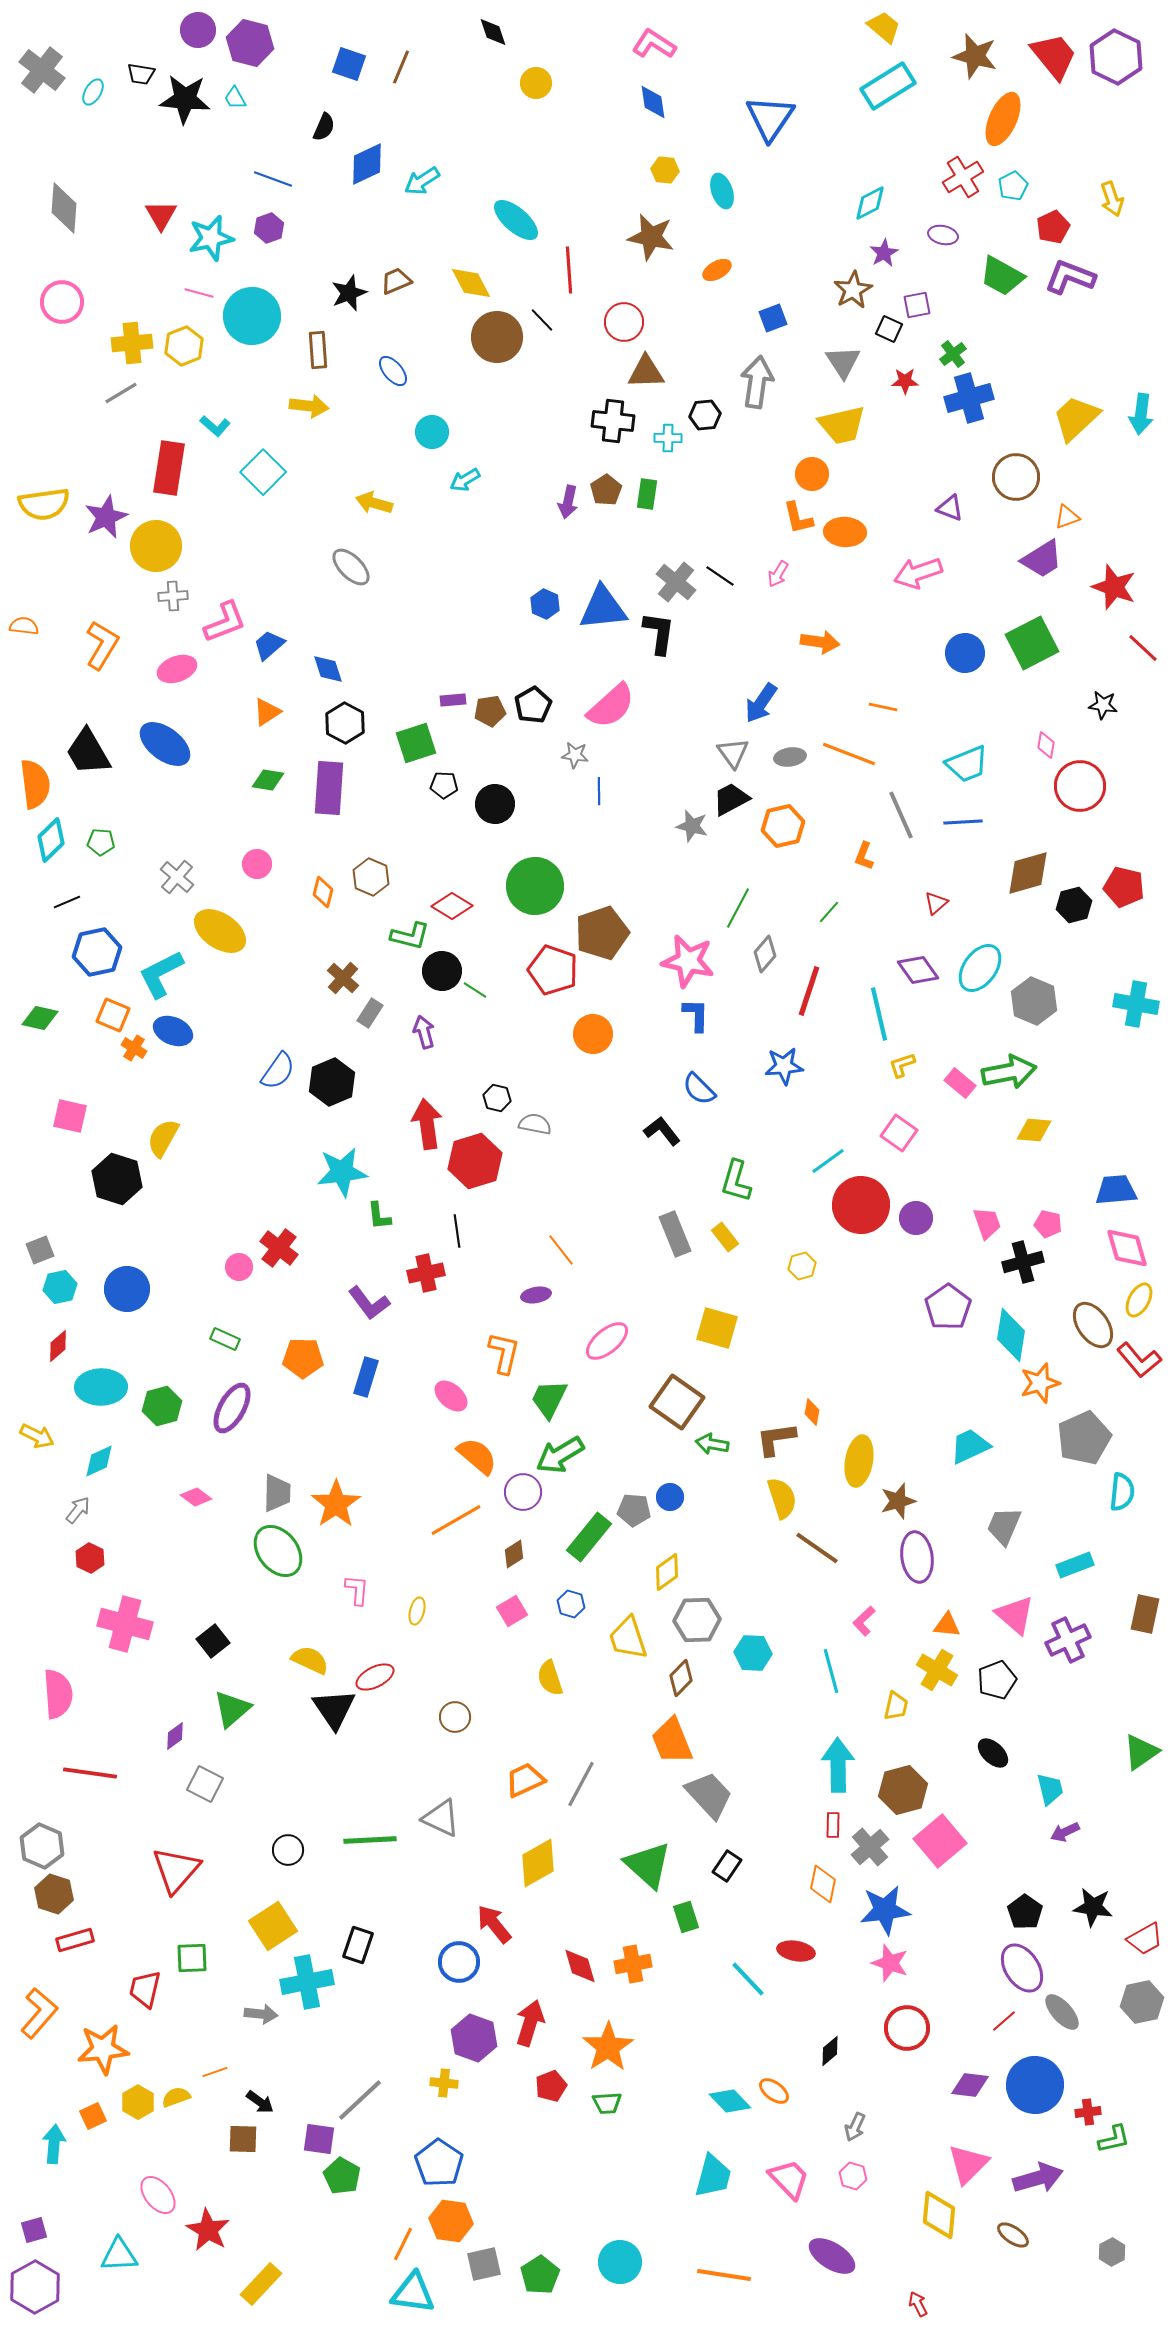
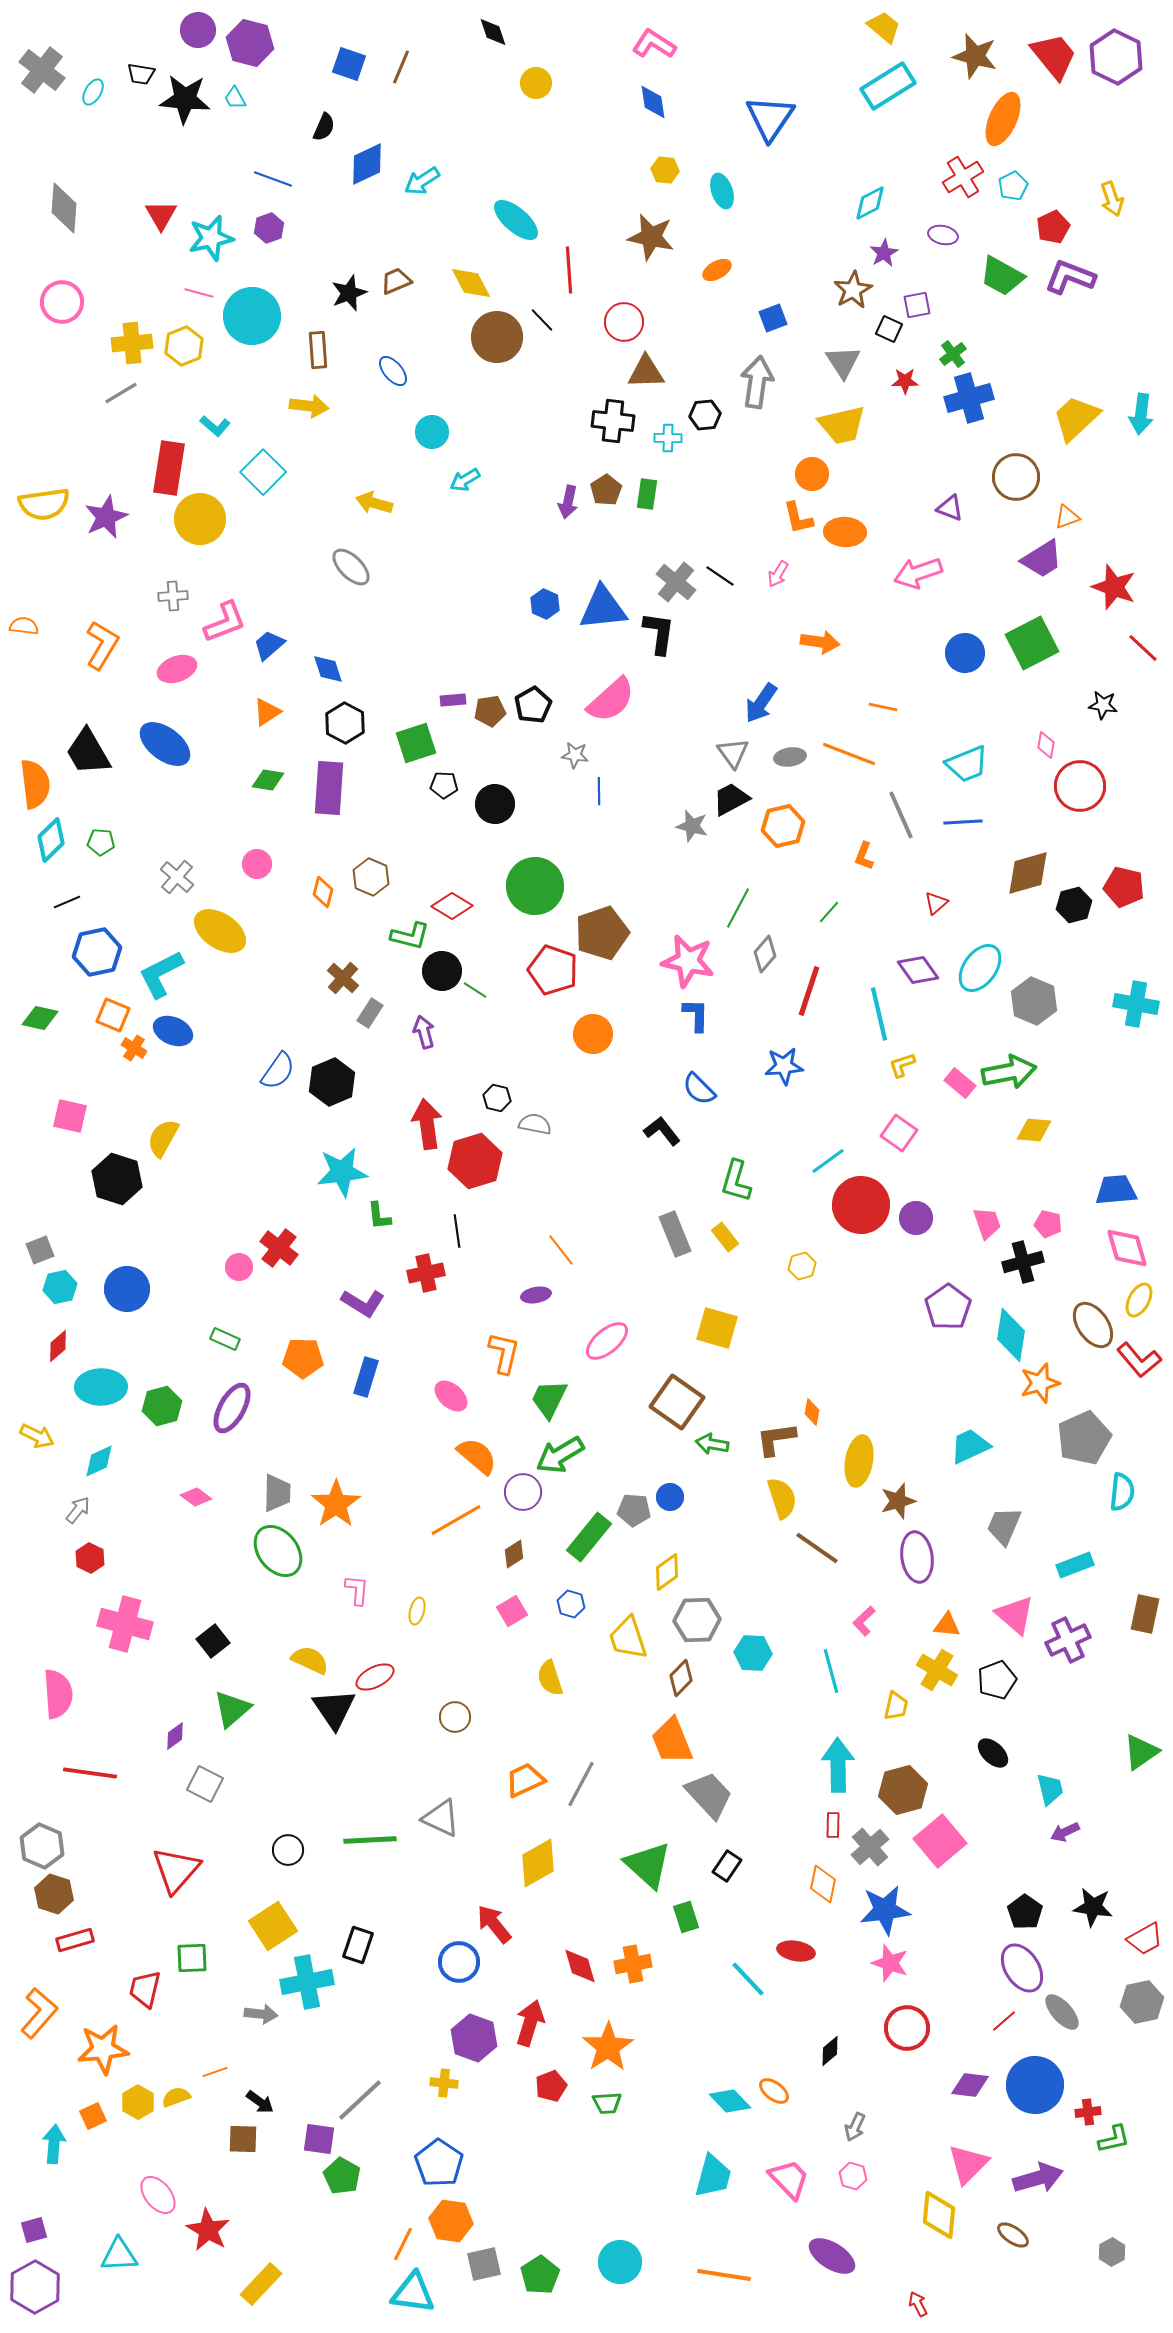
yellow circle at (156, 546): moved 44 px right, 27 px up
pink semicircle at (611, 706): moved 6 px up
purple L-shape at (369, 1303): moved 6 px left; rotated 21 degrees counterclockwise
